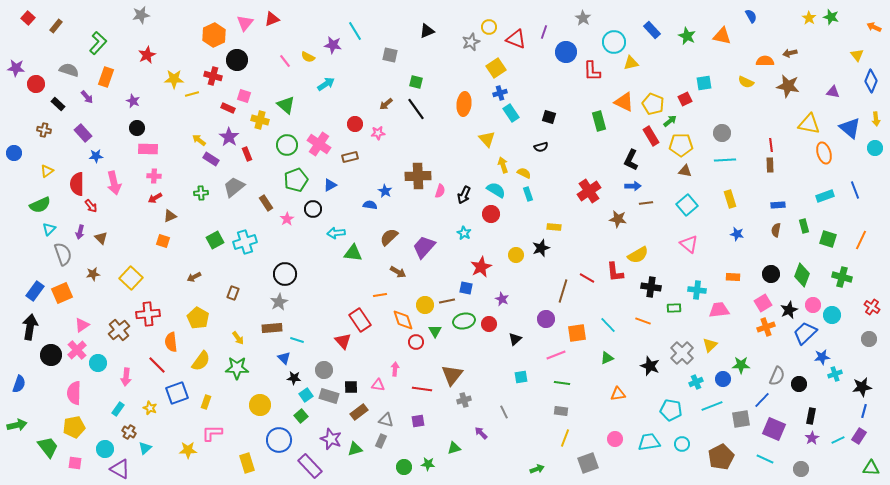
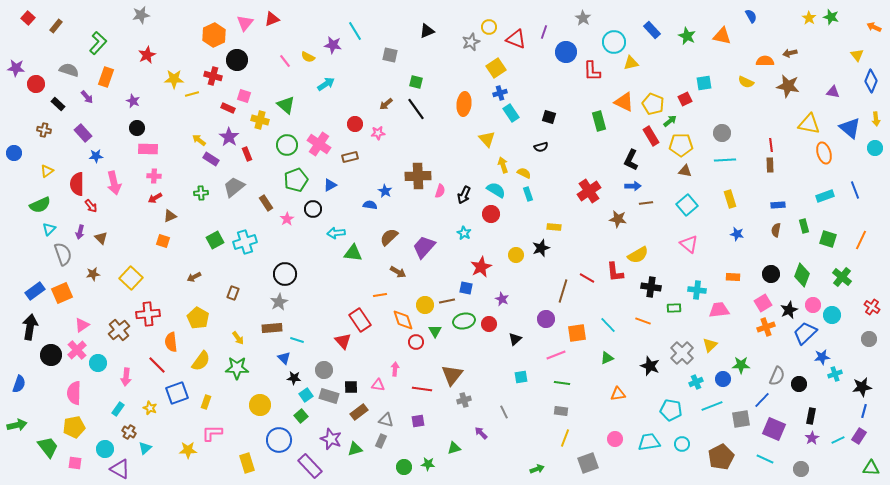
green cross at (842, 277): rotated 24 degrees clockwise
blue rectangle at (35, 291): rotated 18 degrees clockwise
